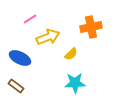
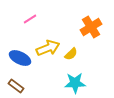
orange cross: rotated 20 degrees counterclockwise
yellow arrow: moved 11 px down
